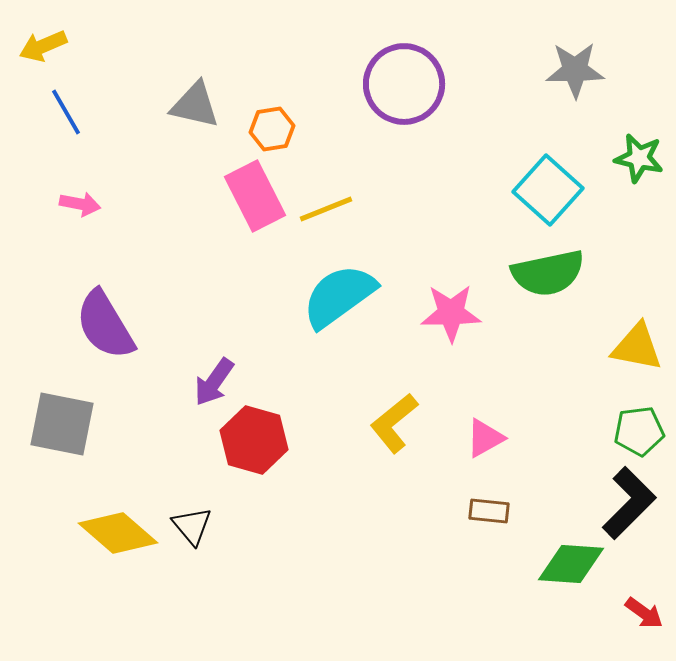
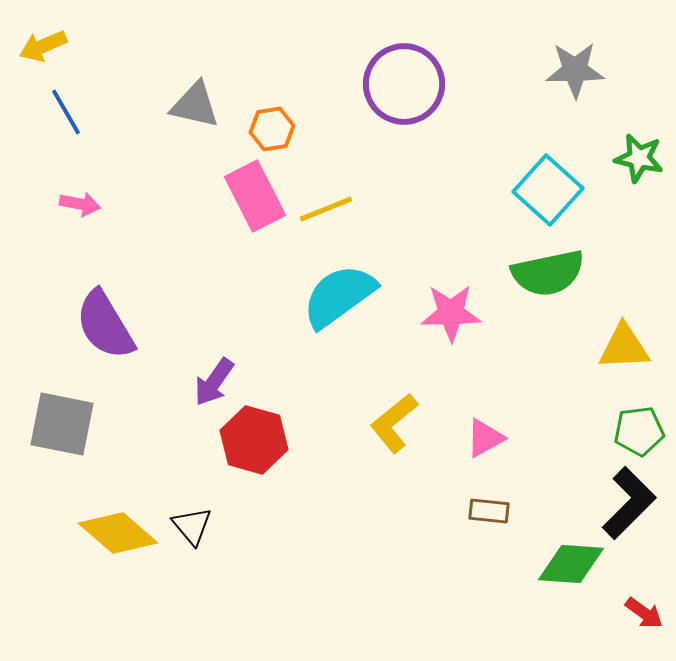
yellow triangle: moved 13 px left; rotated 14 degrees counterclockwise
